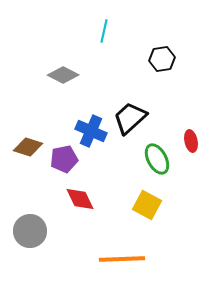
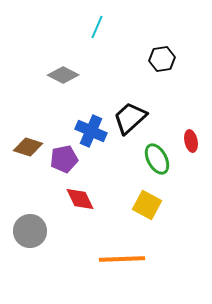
cyan line: moved 7 px left, 4 px up; rotated 10 degrees clockwise
